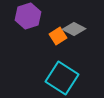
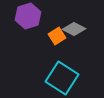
orange square: moved 1 px left
